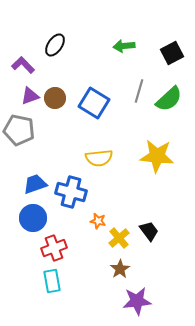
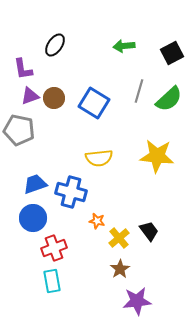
purple L-shape: moved 4 px down; rotated 145 degrees counterclockwise
brown circle: moved 1 px left
orange star: moved 1 px left
